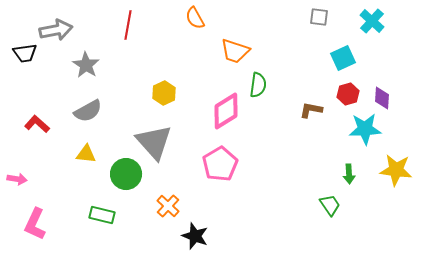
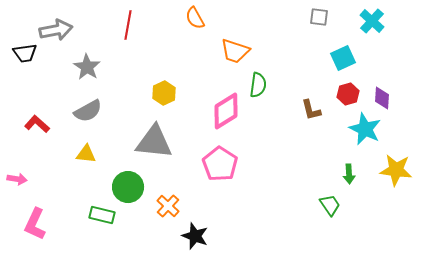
gray star: moved 1 px right, 2 px down
brown L-shape: rotated 115 degrees counterclockwise
cyan star: rotated 28 degrees clockwise
gray triangle: rotated 42 degrees counterclockwise
pink pentagon: rotated 8 degrees counterclockwise
green circle: moved 2 px right, 13 px down
